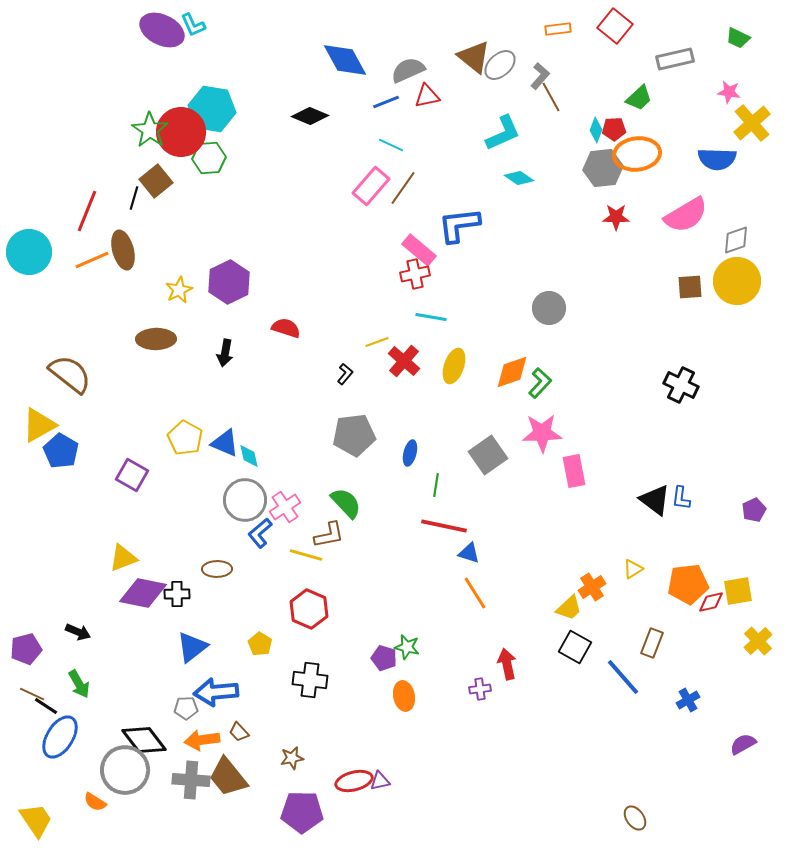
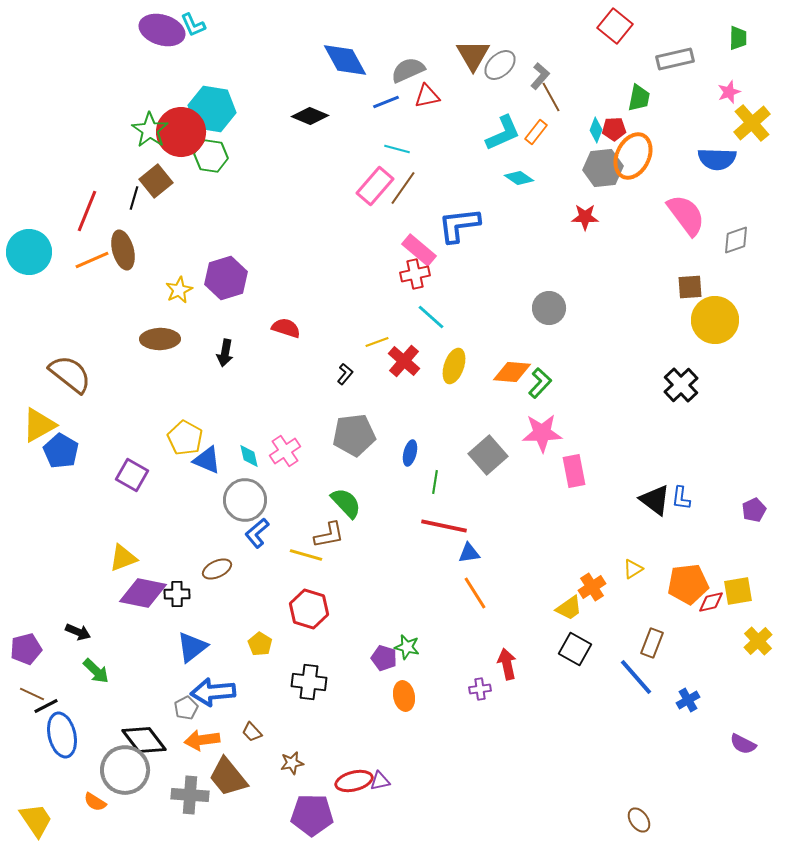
orange rectangle at (558, 29): moved 22 px left, 103 px down; rotated 45 degrees counterclockwise
purple ellipse at (162, 30): rotated 9 degrees counterclockwise
green trapezoid at (738, 38): rotated 115 degrees counterclockwise
brown triangle at (474, 57): moved 1 px left, 2 px up; rotated 21 degrees clockwise
pink star at (729, 92): rotated 30 degrees counterclockwise
green trapezoid at (639, 98): rotated 36 degrees counterclockwise
cyan line at (391, 145): moved 6 px right, 4 px down; rotated 10 degrees counterclockwise
orange ellipse at (637, 154): moved 4 px left, 2 px down; rotated 57 degrees counterclockwise
green hexagon at (209, 158): moved 2 px right, 2 px up; rotated 12 degrees clockwise
pink rectangle at (371, 186): moved 4 px right
pink semicircle at (686, 215): rotated 96 degrees counterclockwise
red star at (616, 217): moved 31 px left
yellow circle at (737, 281): moved 22 px left, 39 px down
purple hexagon at (229, 282): moved 3 px left, 4 px up; rotated 9 degrees clockwise
cyan line at (431, 317): rotated 32 degrees clockwise
brown ellipse at (156, 339): moved 4 px right
orange diamond at (512, 372): rotated 24 degrees clockwise
black cross at (681, 385): rotated 20 degrees clockwise
blue triangle at (225, 443): moved 18 px left, 17 px down
gray square at (488, 455): rotated 6 degrees counterclockwise
green line at (436, 485): moved 1 px left, 3 px up
pink cross at (285, 507): moved 56 px up
blue L-shape at (260, 533): moved 3 px left
blue triangle at (469, 553): rotated 25 degrees counterclockwise
brown ellipse at (217, 569): rotated 24 degrees counterclockwise
yellow trapezoid at (569, 608): rotated 8 degrees clockwise
red hexagon at (309, 609): rotated 6 degrees counterclockwise
black square at (575, 647): moved 2 px down
blue line at (623, 677): moved 13 px right
black cross at (310, 680): moved 1 px left, 2 px down
green arrow at (79, 684): moved 17 px right, 13 px up; rotated 16 degrees counterclockwise
blue arrow at (216, 692): moved 3 px left
black line at (46, 706): rotated 60 degrees counterclockwise
gray pentagon at (186, 708): rotated 25 degrees counterclockwise
brown trapezoid at (239, 732): moved 13 px right
blue ellipse at (60, 737): moved 2 px right, 2 px up; rotated 45 degrees counterclockwise
purple semicircle at (743, 744): rotated 124 degrees counterclockwise
brown star at (292, 758): moved 5 px down
gray cross at (191, 780): moved 1 px left, 15 px down
purple pentagon at (302, 812): moved 10 px right, 3 px down
brown ellipse at (635, 818): moved 4 px right, 2 px down
